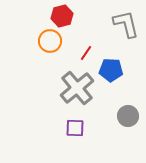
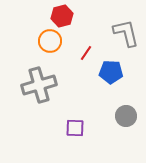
gray L-shape: moved 9 px down
blue pentagon: moved 2 px down
gray cross: moved 38 px left, 3 px up; rotated 24 degrees clockwise
gray circle: moved 2 px left
